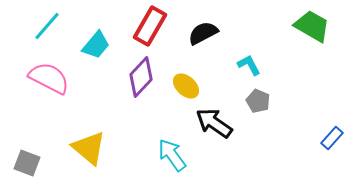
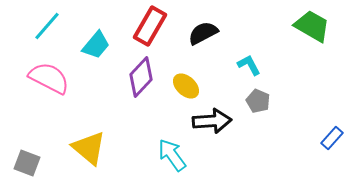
black arrow: moved 2 px left, 2 px up; rotated 141 degrees clockwise
